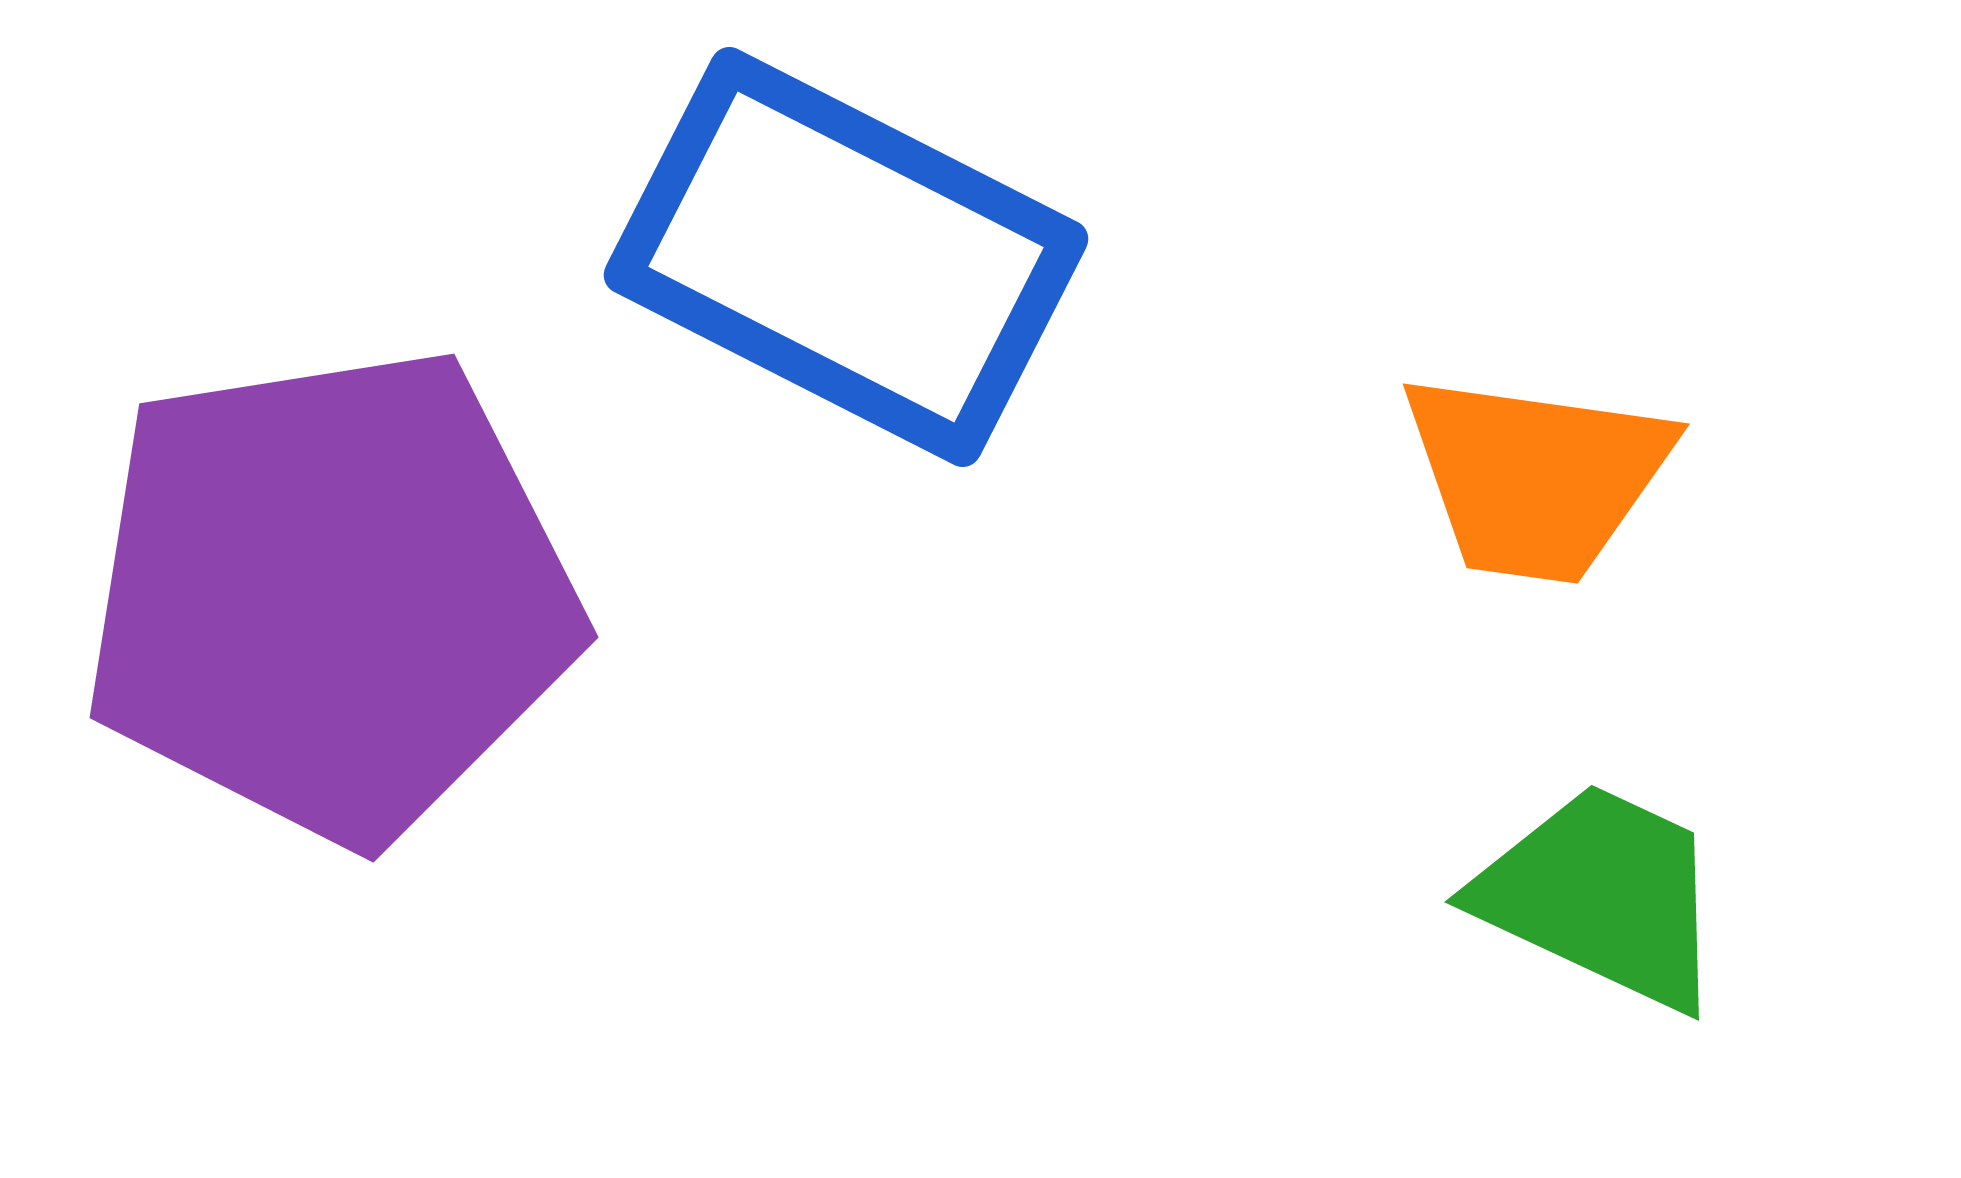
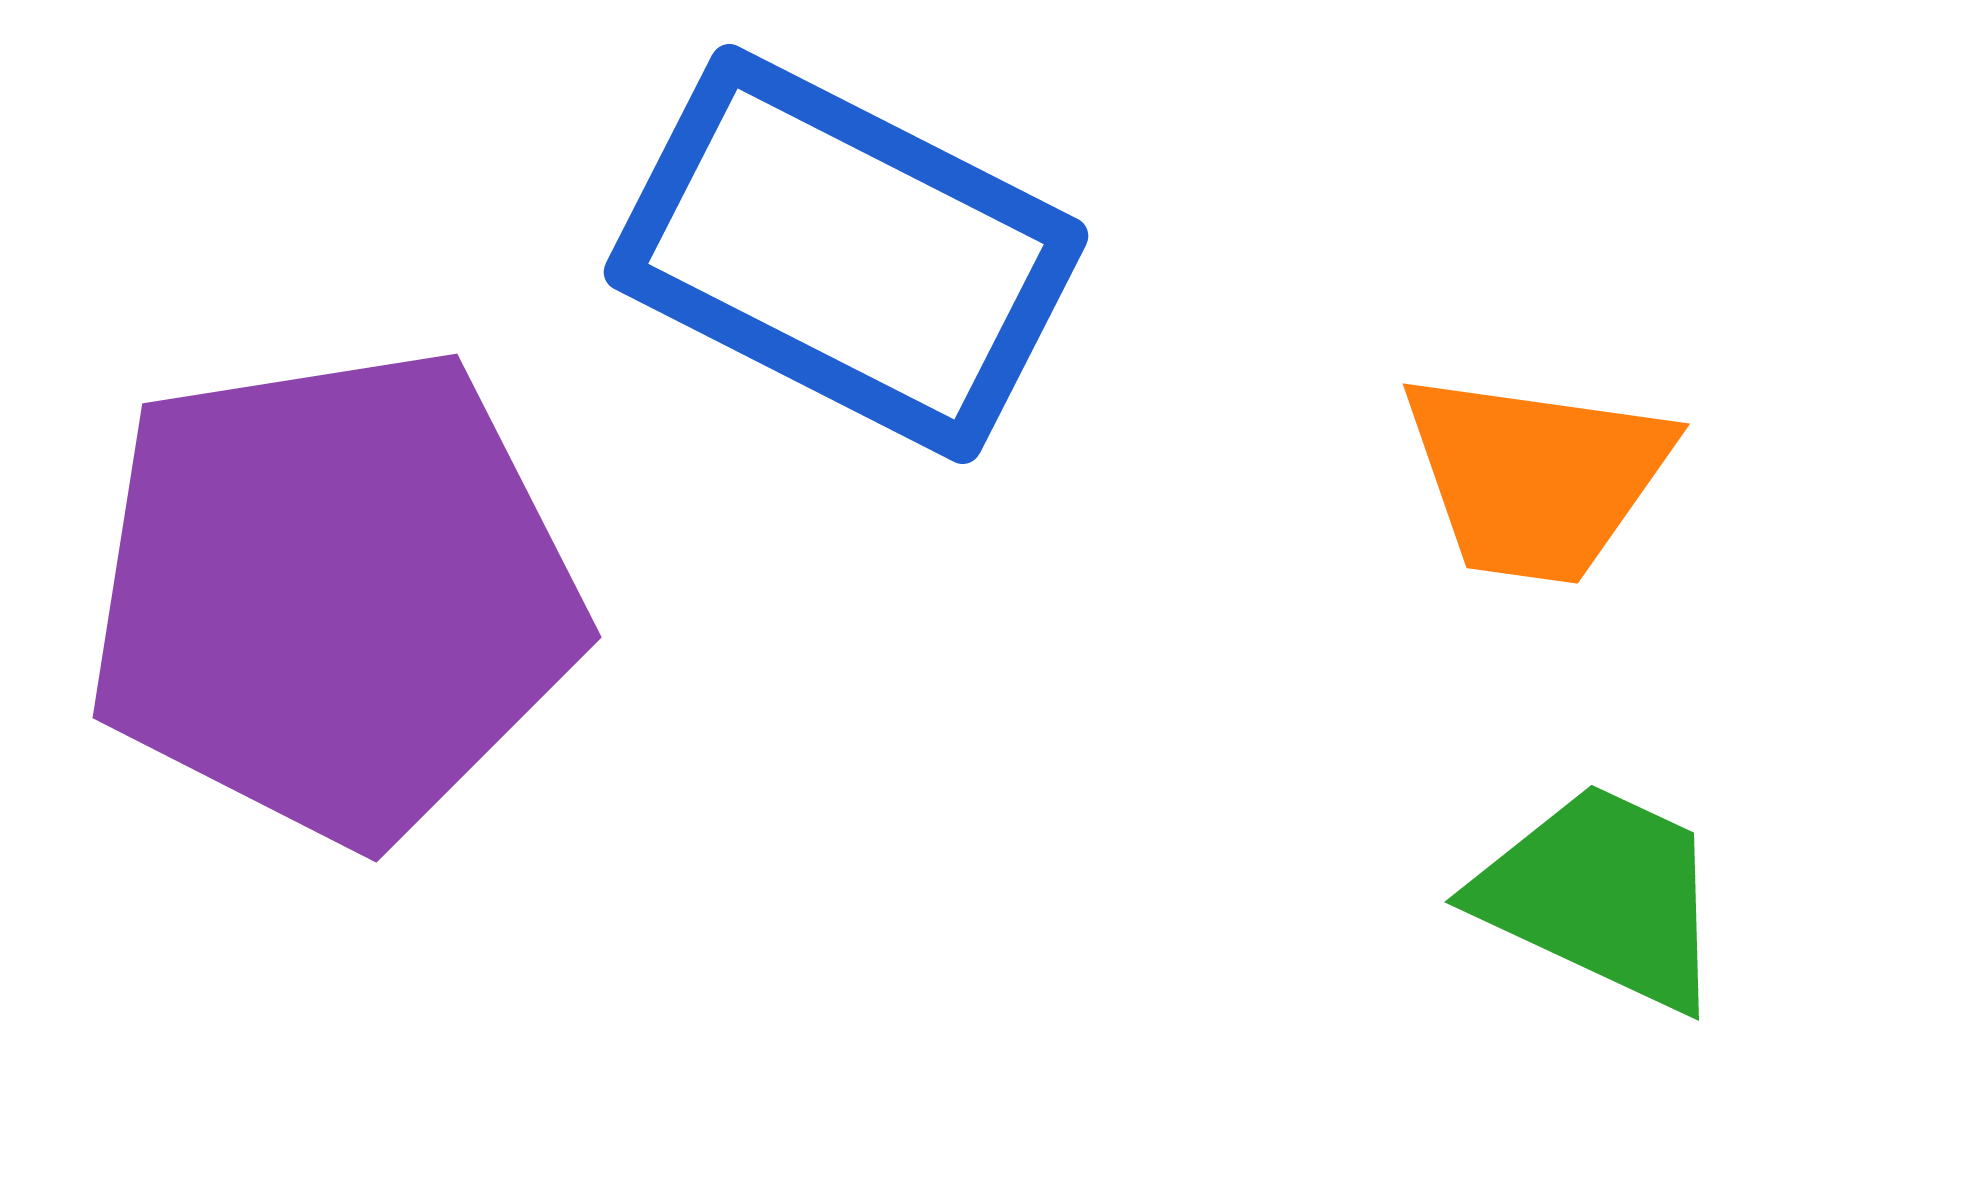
blue rectangle: moved 3 px up
purple pentagon: moved 3 px right
